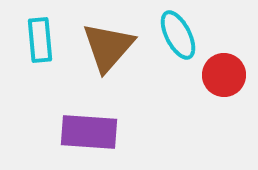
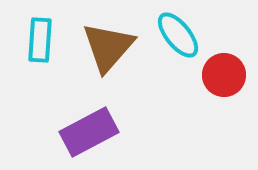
cyan ellipse: rotated 12 degrees counterclockwise
cyan rectangle: rotated 9 degrees clockwise
purple rectangle: rotated 32 degrees counterclockwise
